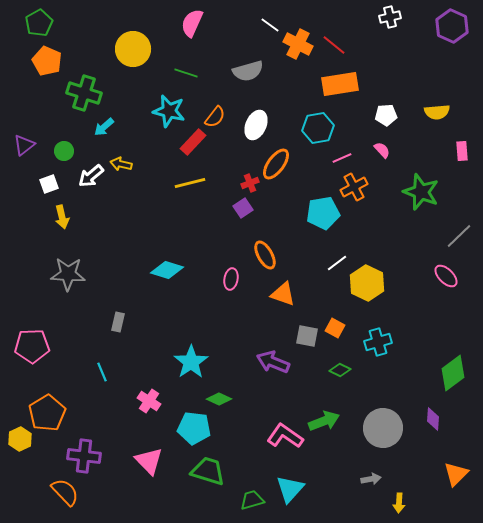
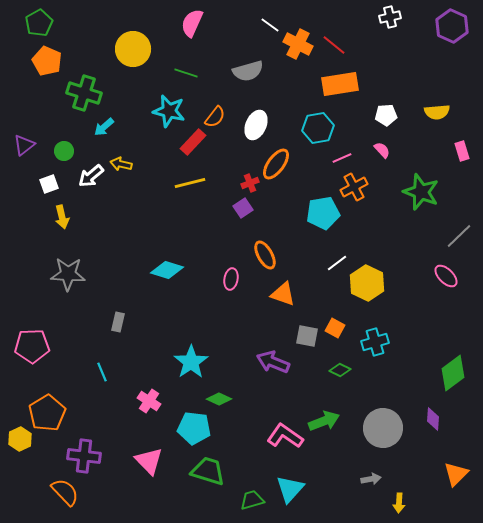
pink rectangle at (462, 151): rotated 12 degrees counterclockwise
cyan cross at (378, 342): moved 3 px left
